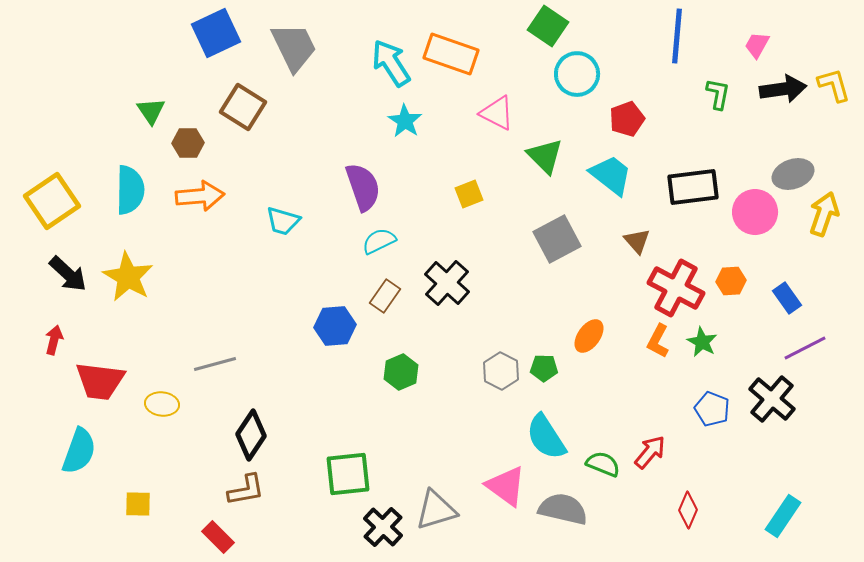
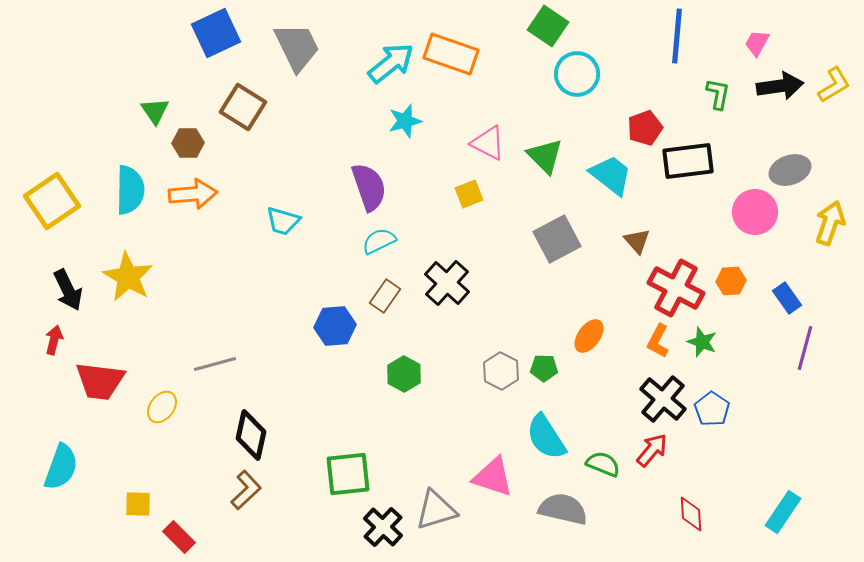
pink trapezoid at (757, 45): moved 2 px up
gray trapezoid at (294, 47): moved 3 px right
cyan arrow at (391, 63): rotated 84 degrees clockwise
yellow L-shape at (834, 85): rotated 75 degrees clockwise
black arrow at (783, 89): moved 3 px left, 3 px up
green triangle at (151, 111): moved 4 px right
pink triangle at (497, 113): moved 9 px left, 30 px down
red pentagon at (627, 119): moved 18 px right, 9 px down
cyan star at (405, 121): rotated 24 degrees clockwise
gray ellipse at (793, 174): moved 3 px left, 4 px up
purple semicircle at (363, 187): moved 6 px right
black rectangle at (693, 187): moved 5 px left, 26 px up
orange arrow at (200, 196): moved 7 px left, 2 px up
yellow arrow at (824, 214): moved 6 px right, 9 px down
black arrow at (68, 274): moved 16 px down; rotated 21 degrees clockwise
green star at (702, 342): rotated 8 degrees counterclockwise
purple line at (805, 348): rotated 48 degrees counterclockwise
green hexagon at (401, 372): moved 3 px right, 2 px down; rotated 8 degrees counterclockwise
black cross at (772, 399): moved 109 px left
yellow ellipse at (162, 404): moved 3 px down; rotated 60 degrees counterclockwise
blue pentagon at (712, 409): rotated 12 degrees clockwise
black diamond at (251, 435): rotated 21 degrees counterclockwise
cyan semicircle at (79, 451): moved 18 px left, 16 px down
red arrow at (650, 452): moved 2 px right, 2 px up
pink triangle at (506, 486): moved 13 px left, 9 px up; rotated 18 degrees counterclockwise
brown L-shape at (246, 490): rotated 33 degrees counterclockwise
red diamond at (688, 510): moved 3 px right, 4 px down; rotated 27 degrees counterclockwise
cyan rectangle at (783, 516): moved 4 px up
red rectangle at (218, 537): moved 39 px left
